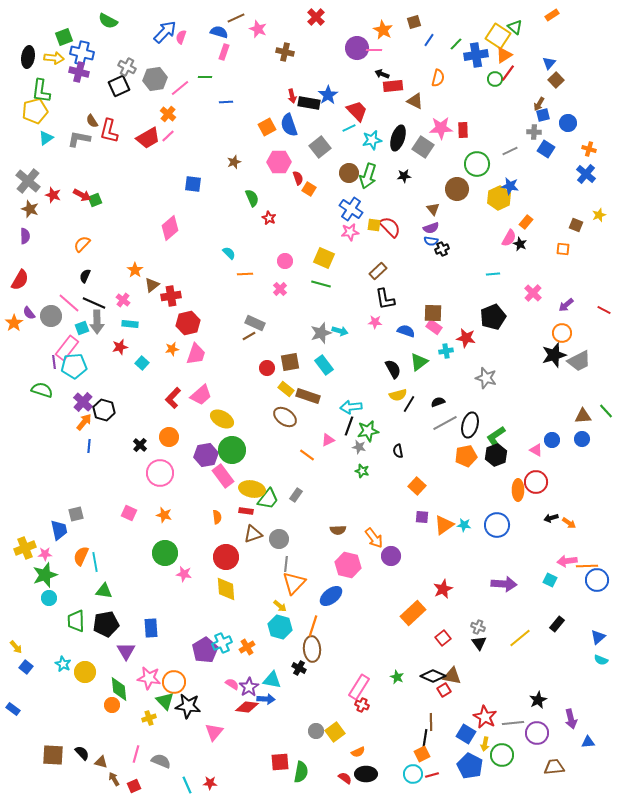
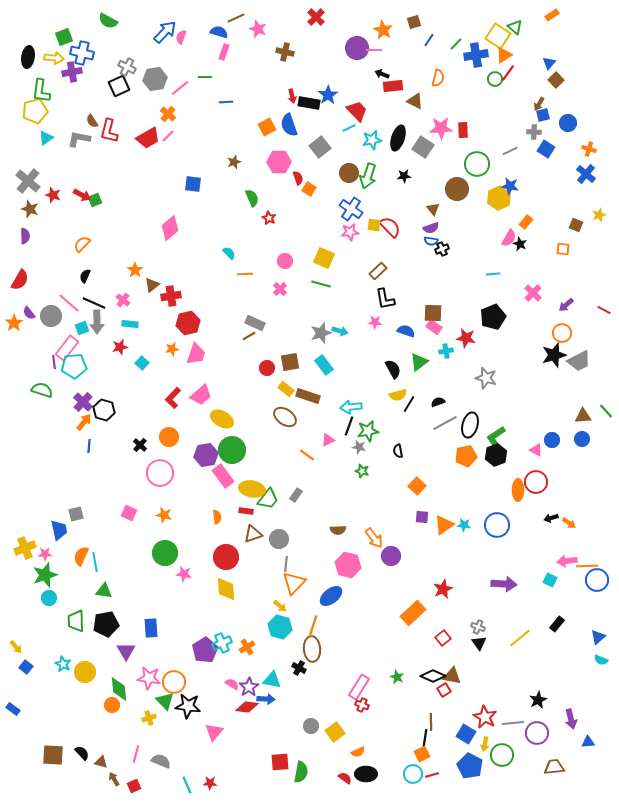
purple cross at (79, 72): moved 7 px left; rotated 24 degrees counterclockwise
gray circle at (316, 731): moved 5 px left, 5 px up
